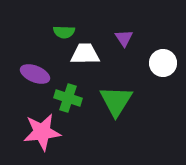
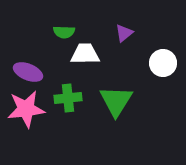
purple triangle: moved 5 px up; rotated 24 degrees clockwise
purple ellipse: moved 7 px left, 2 px up
green cross: rotated 24 degrees counterclockwise
pink star: moved 16 px left, 23 px up
